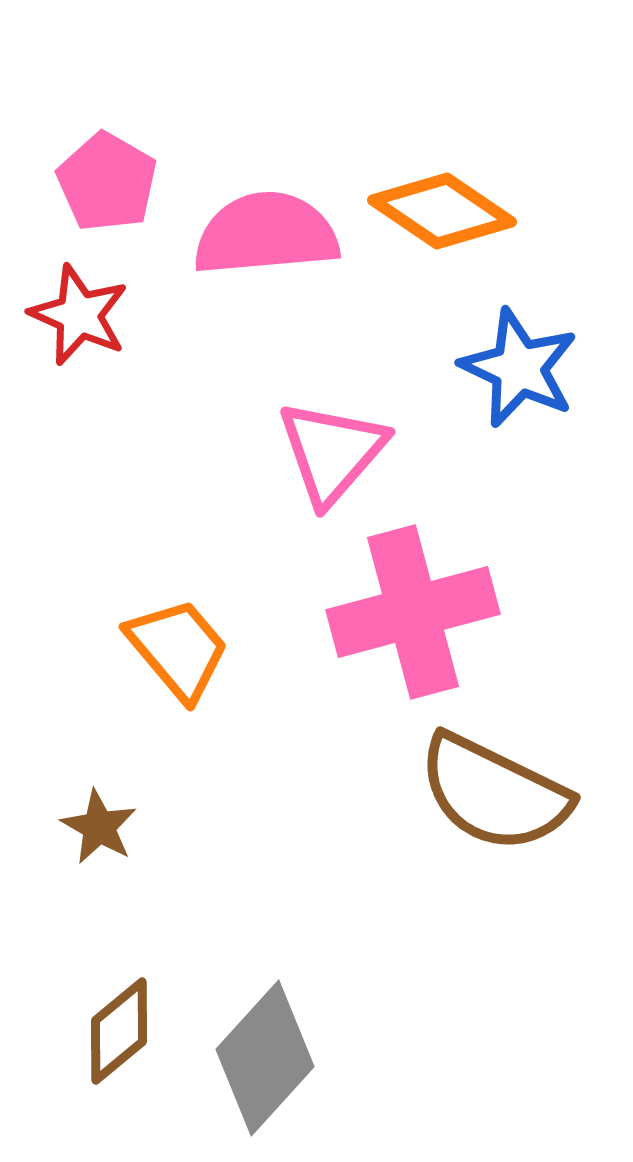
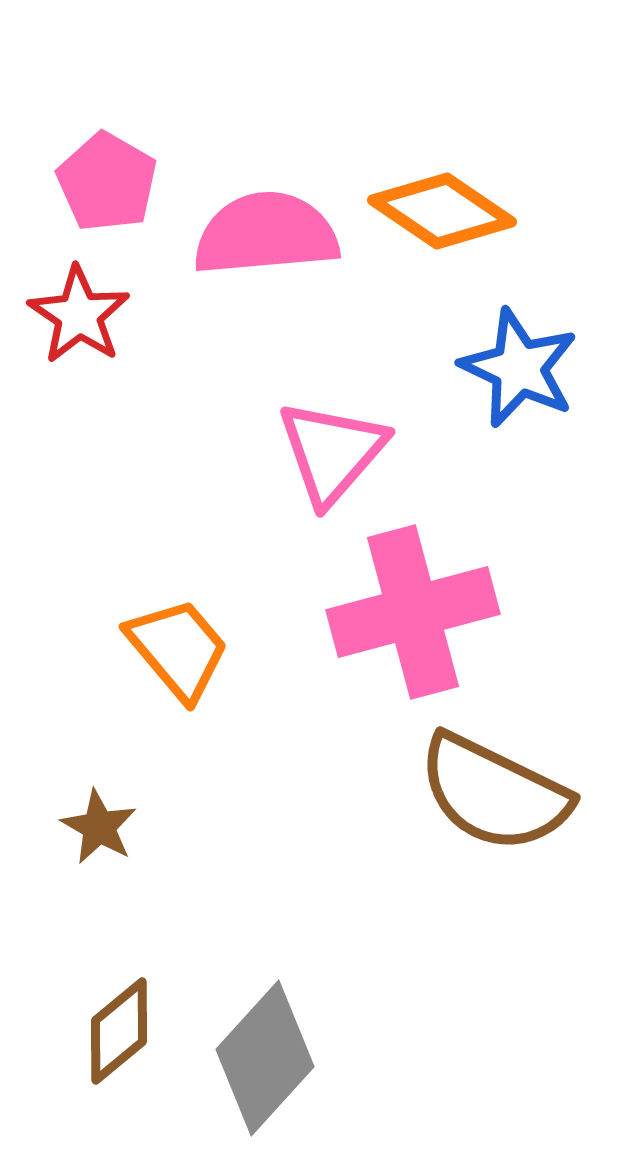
red star: rotated 10 degrees clockwise
